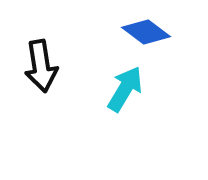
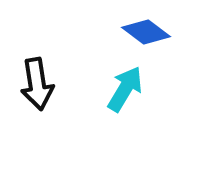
black arrow: moved 4 px left, 18 px down
